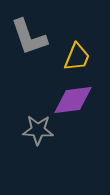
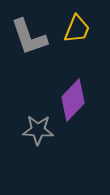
yellow trapezoid: moved 28 px up
purple diamond: rotated 39 degrees counterclockwise
